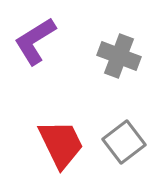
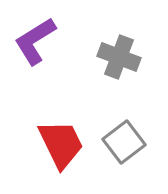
gray cross: moved 1 px down
